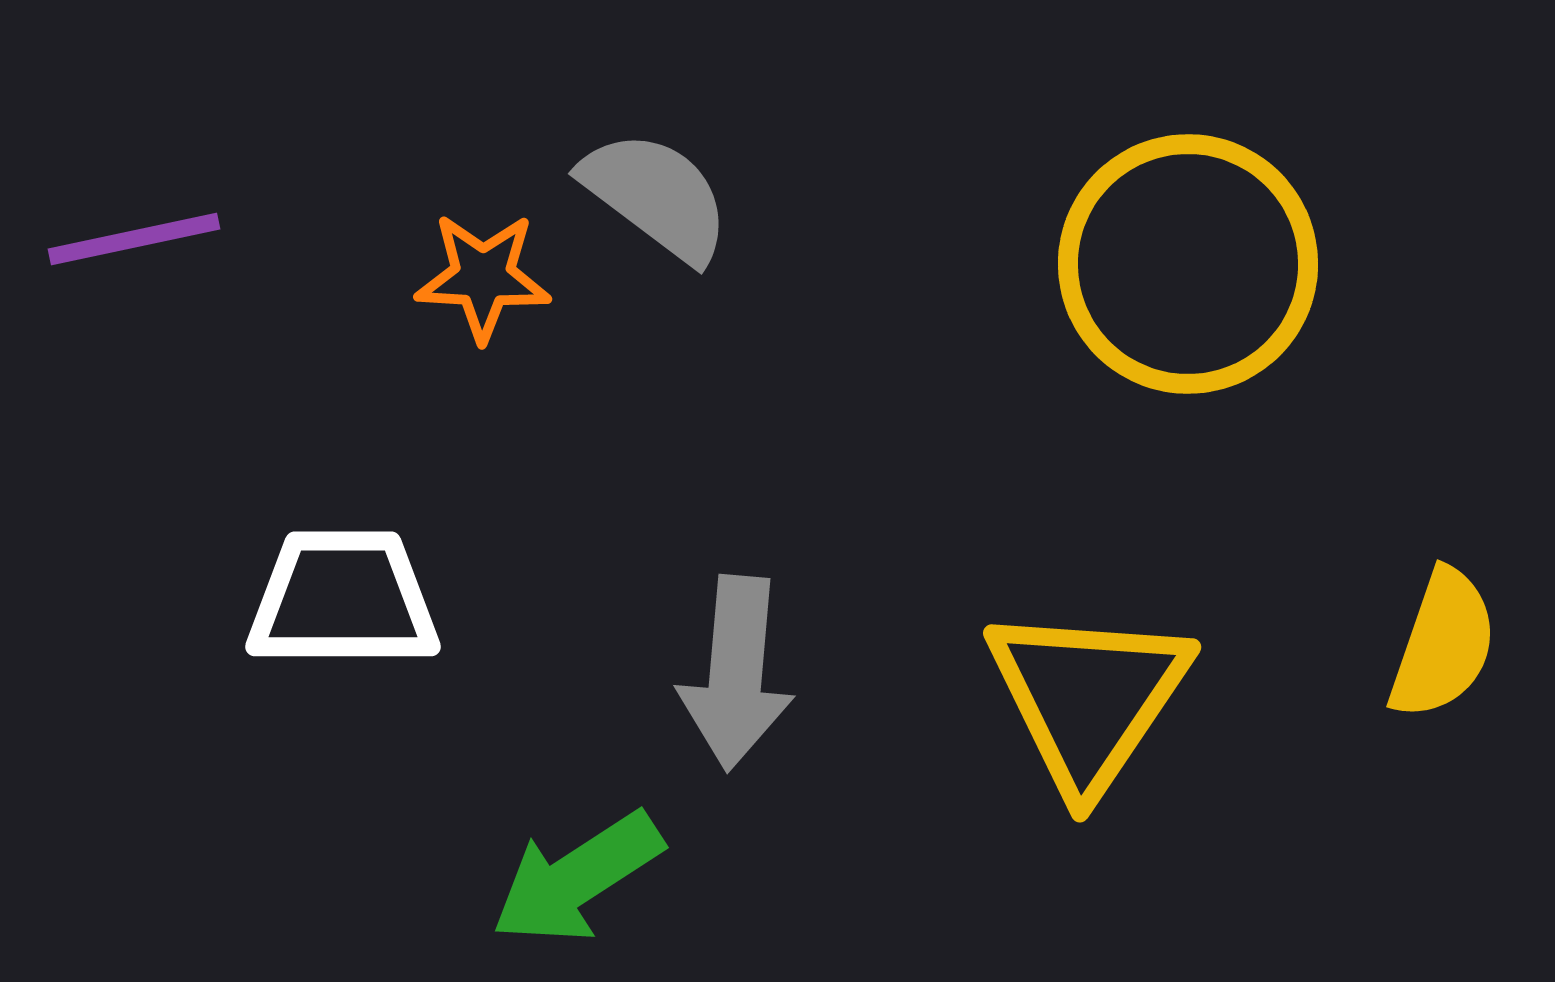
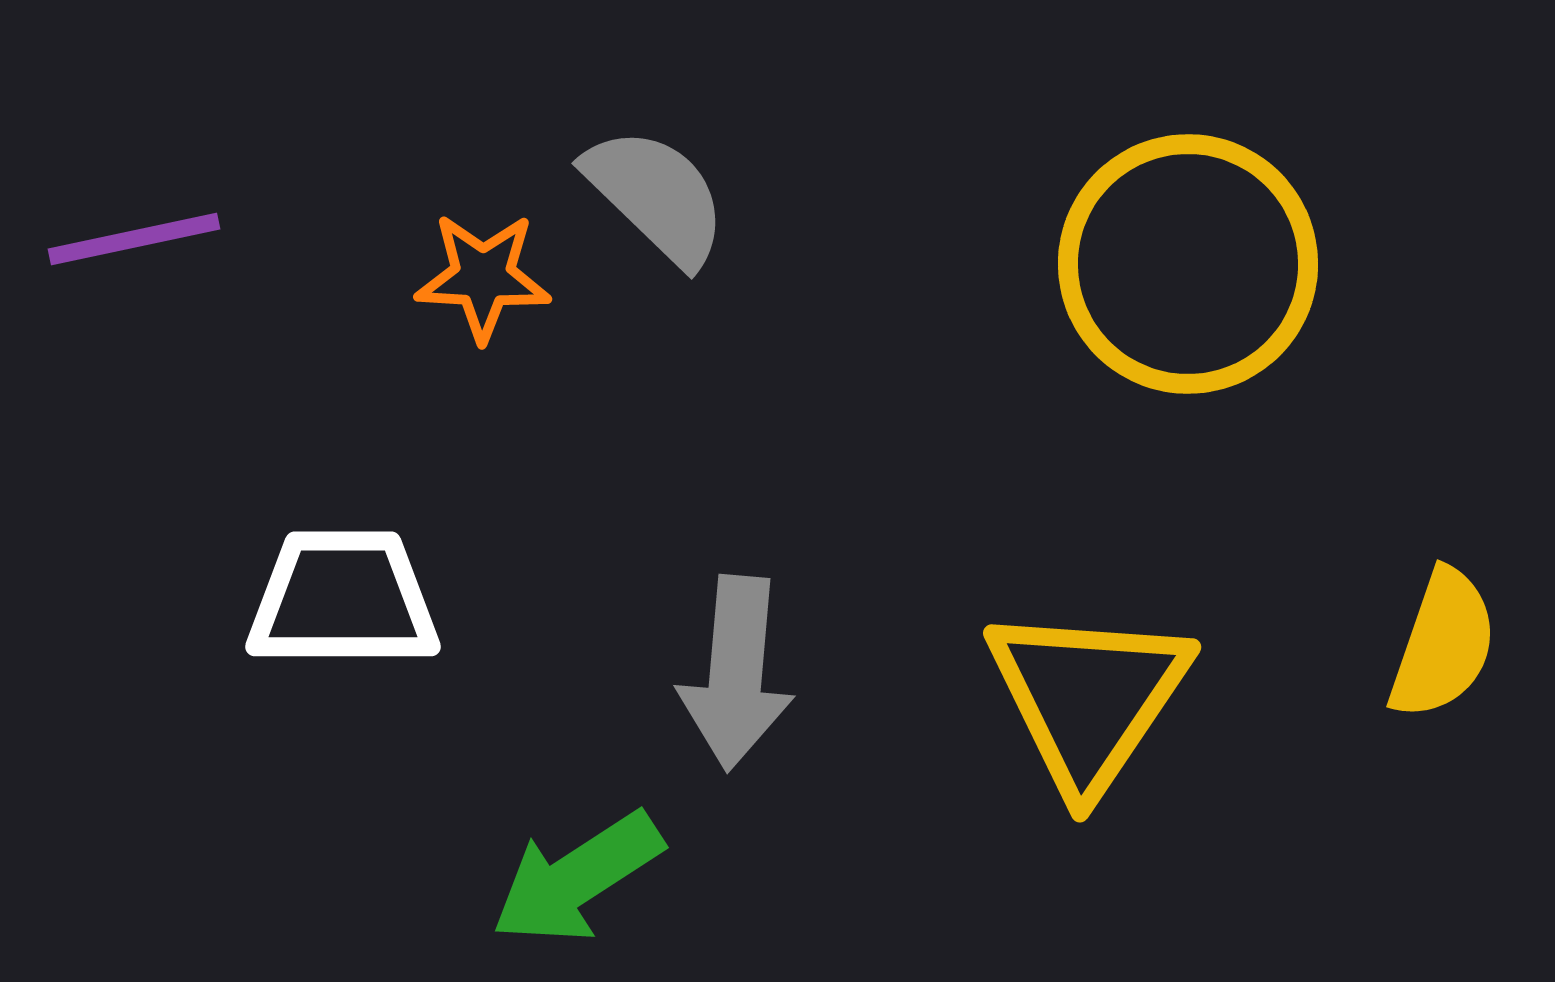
gray semicircle: rotated 7 degrees clockwise
